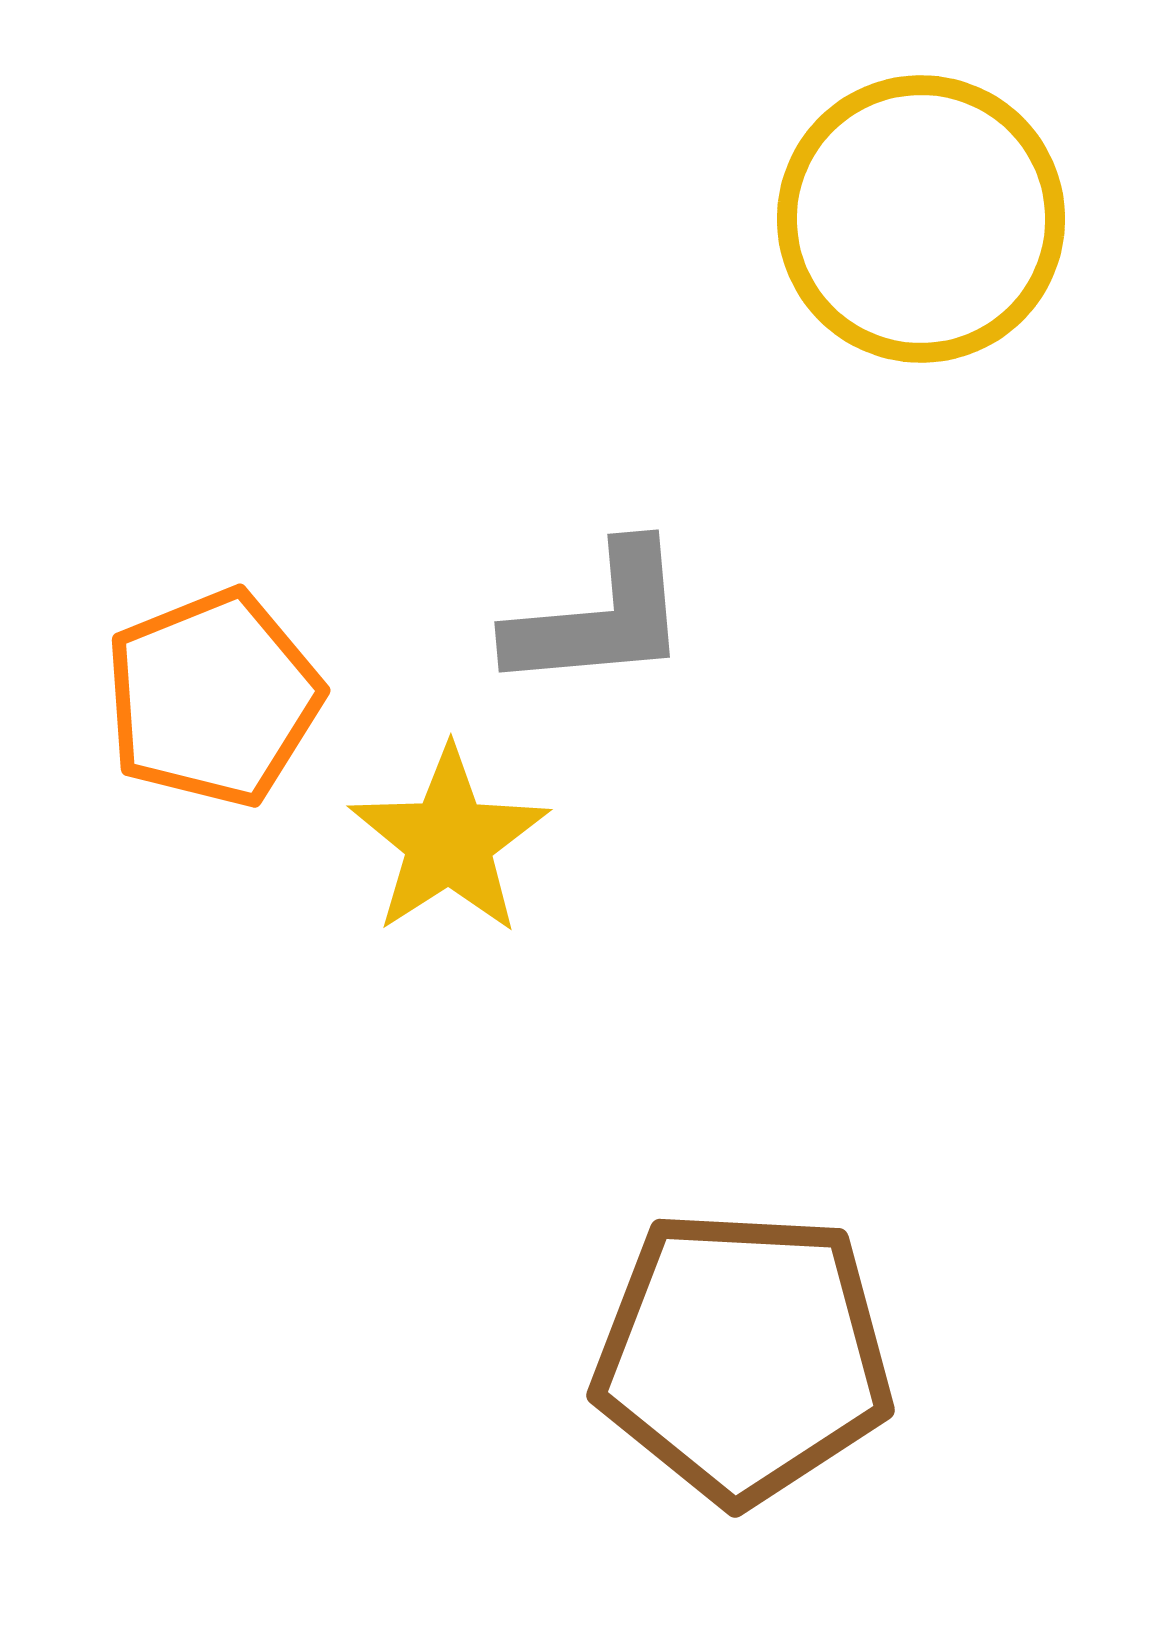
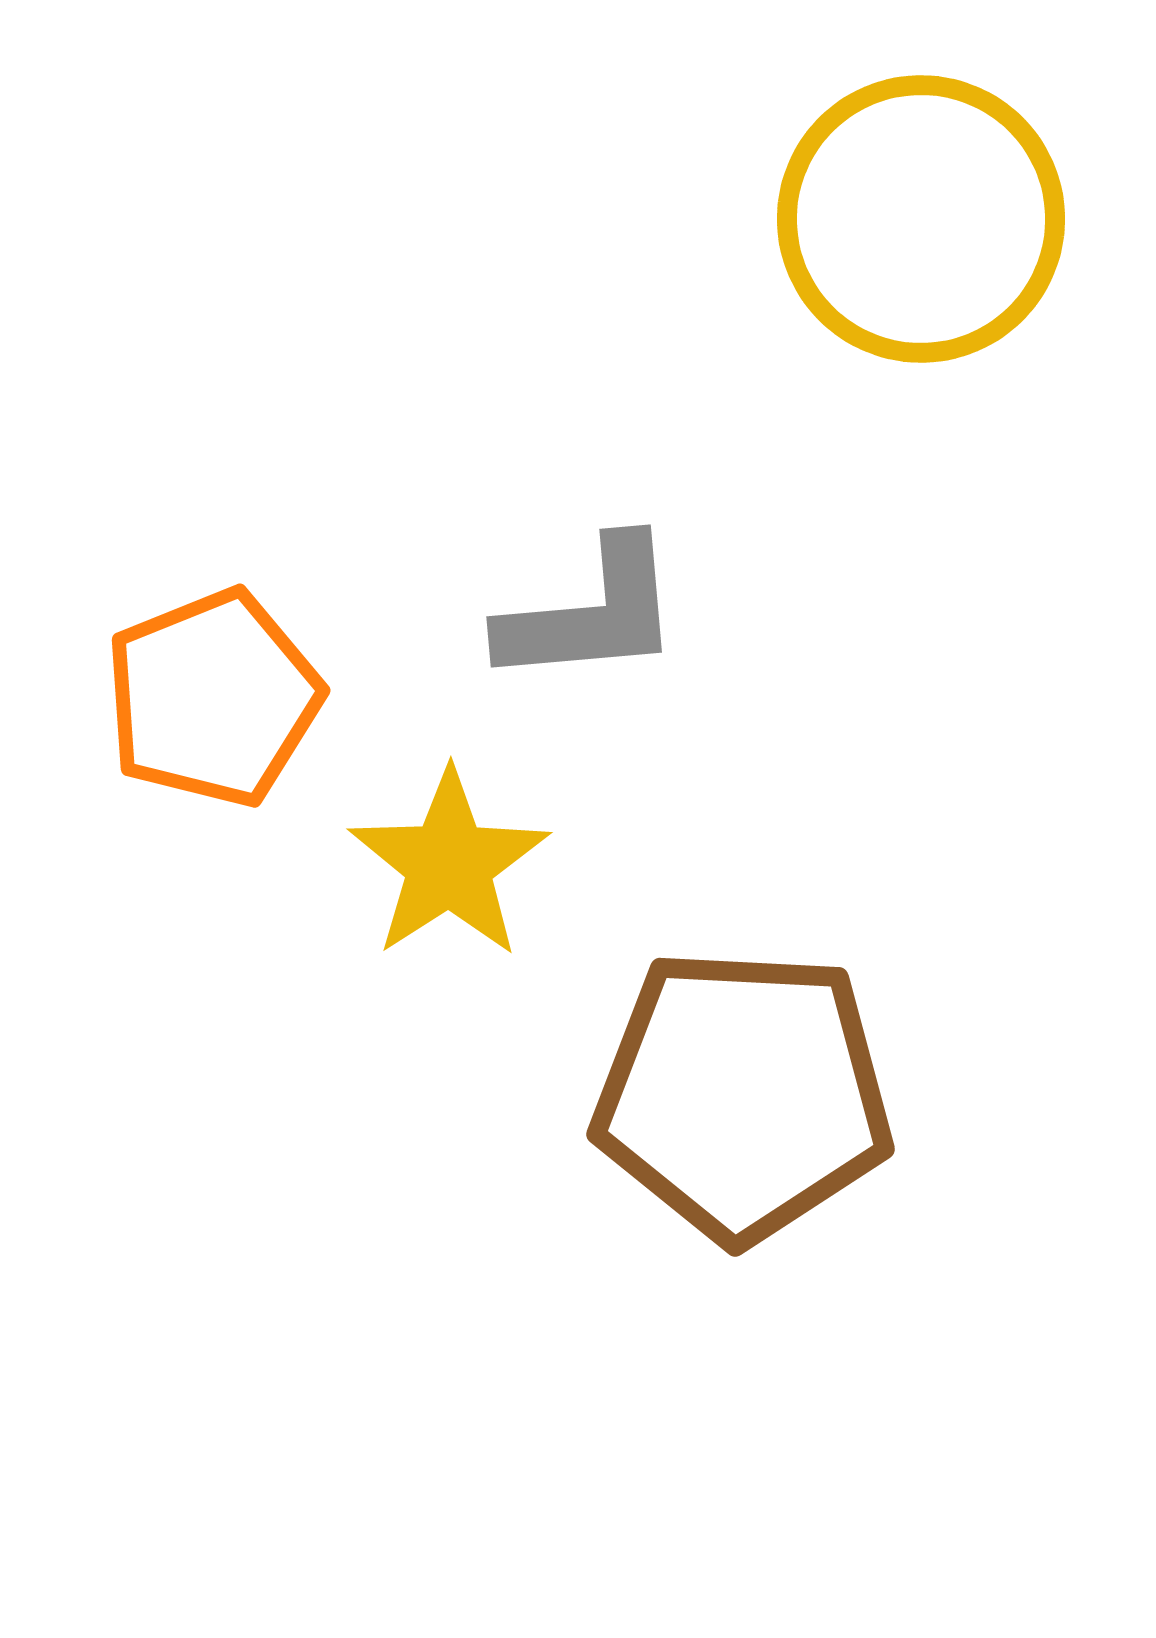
gray L-shape: moved 8 px left, 5 px up
yellow star: moved 23 px down
brown pentagon: moved 261 px up
